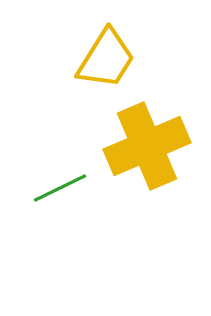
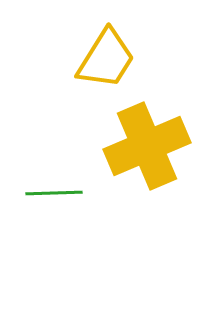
green line: moved 6 px left, 5 px down; rotated 24 degrees clockwise
